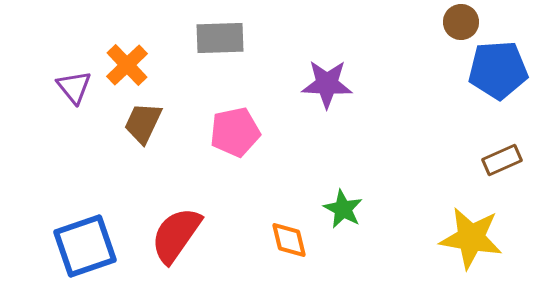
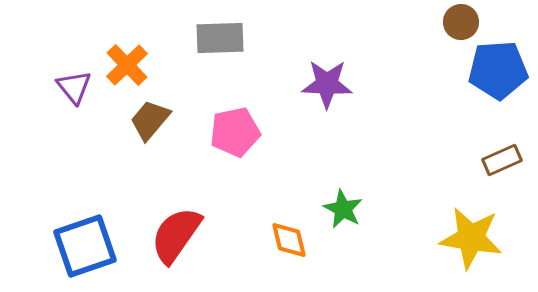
brown trapezoid: moved 7 px right, 3 px up; rotated 15 degrees clockwise
